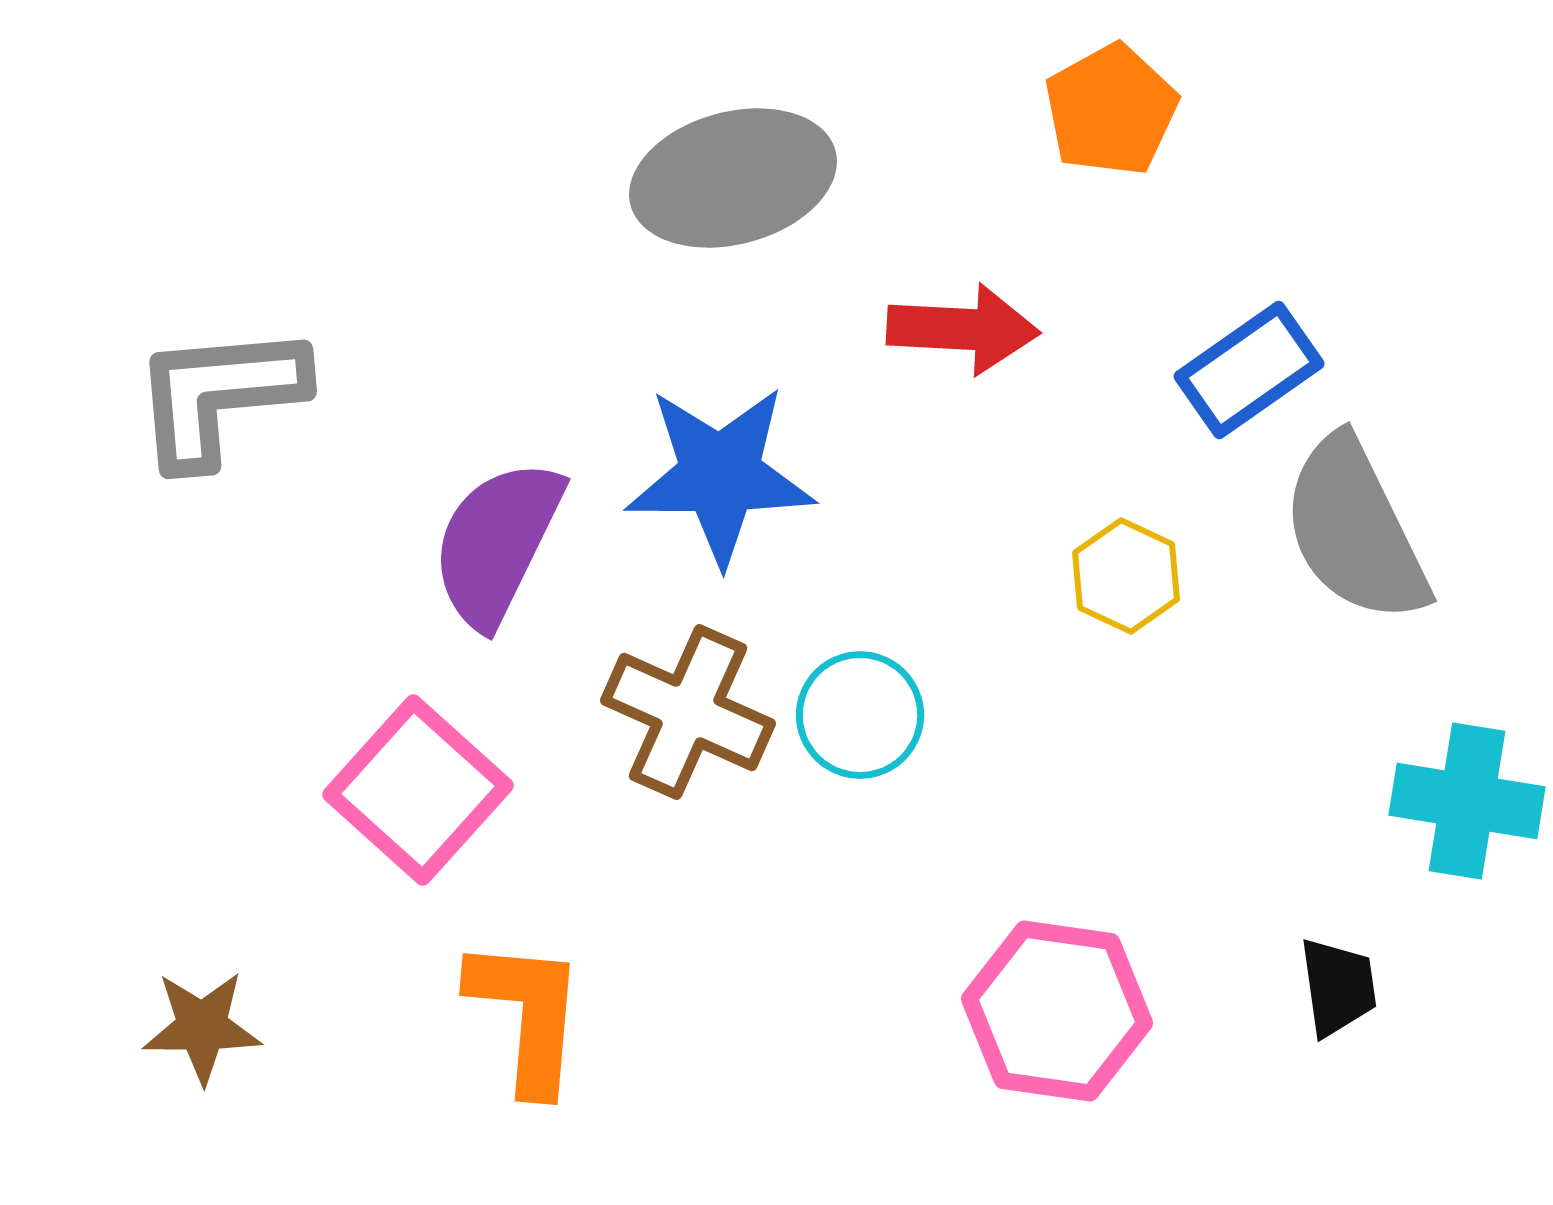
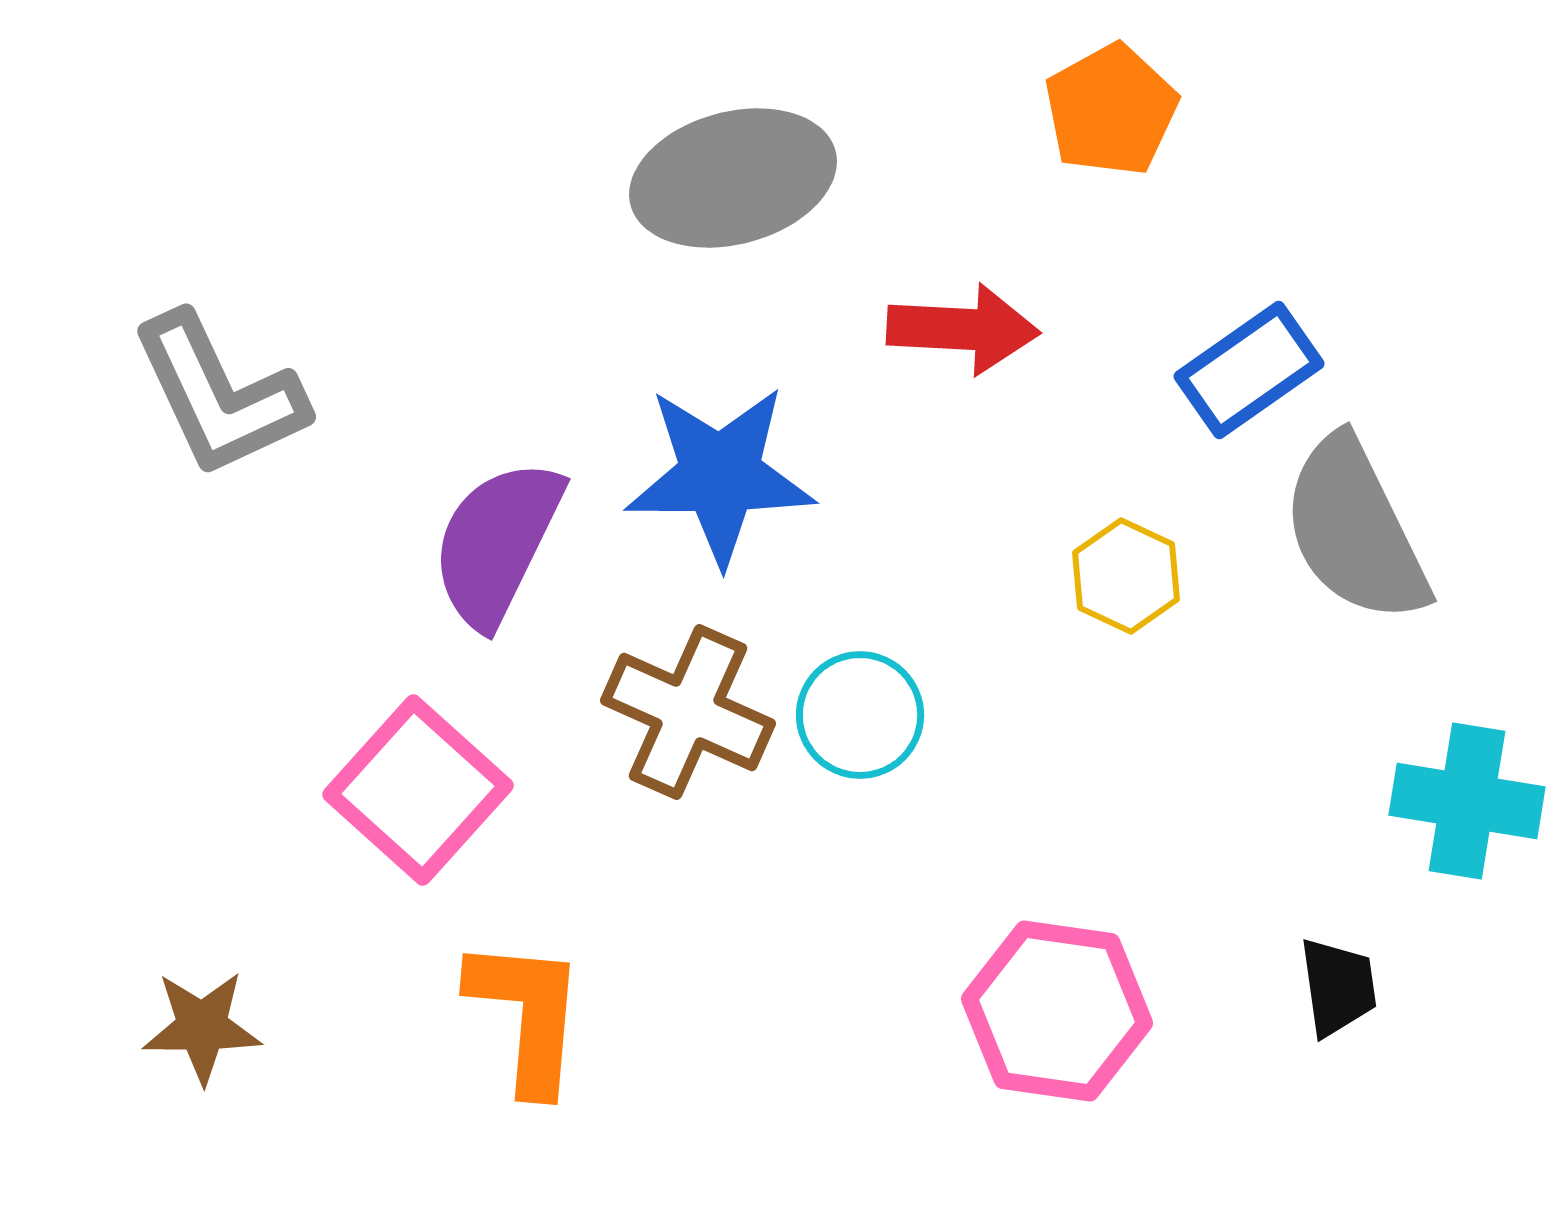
gray L-shape: rotated 110 degrees counterclockwise
